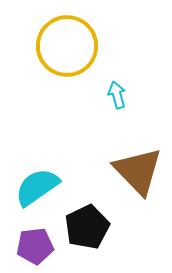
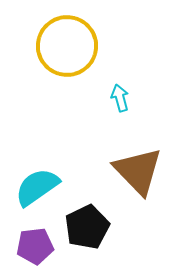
cyan arrow: moved 3 px right, 3 px down
